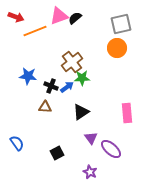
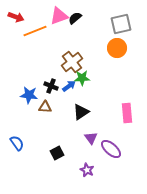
blue star: moved 1 px right, 19 px down
blue arrow: moved 2 px right, 1 px up
purple star: moved 3 px left, 2 px up
